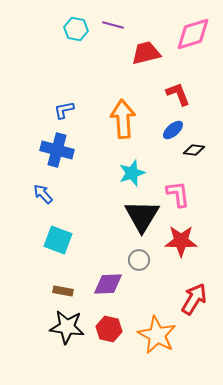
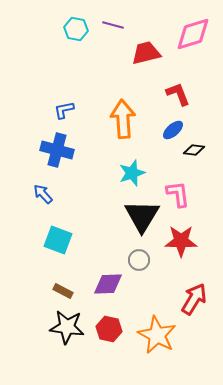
brown rectangle: rotated 18 degrees clockwise
